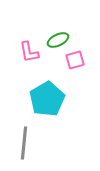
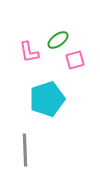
green ellipse: rotated 10 degrees counterclockwise
cyan pentagon: rotated 12 degrees clockwise
gray line: moved 1 px right, 7 px down; rotated 8 degrees counterclockwise
